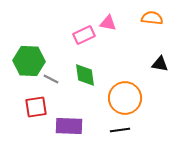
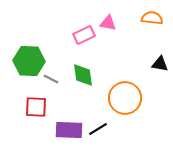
green diamond: moved 2 px left
red square: rotated 10 degrees clockwise
purple rectangle: moved 4 px down
black line: moved 22 px left, 1 px up; rotated 24 degrees counterclockwise
